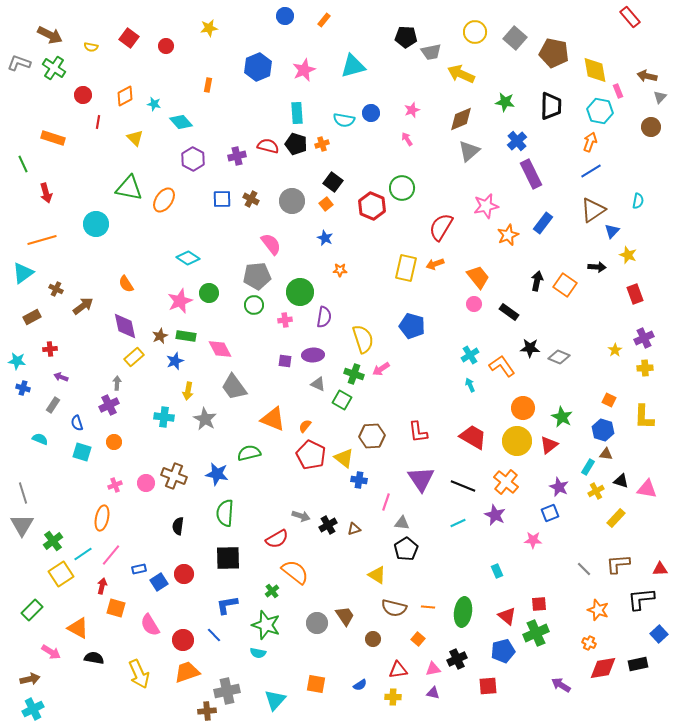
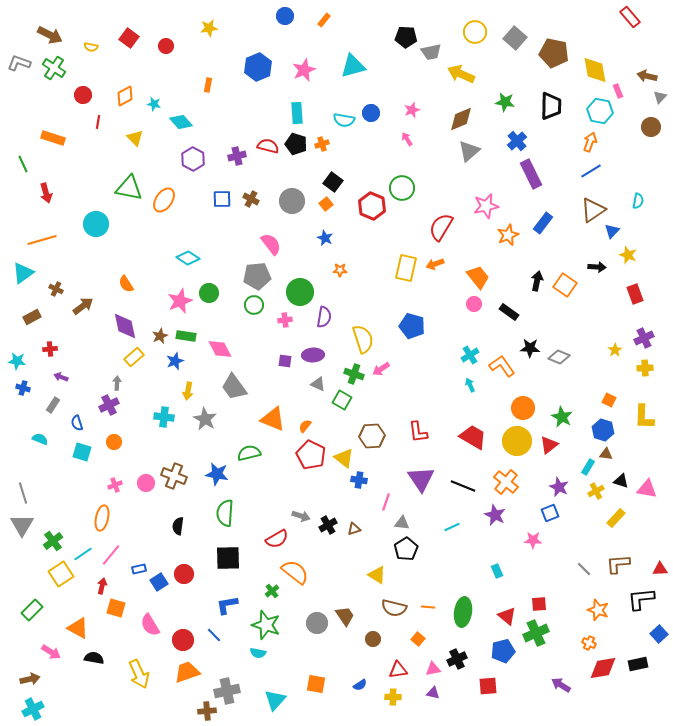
cyan line at (458, 523): moved 6 px left, 4 px down
